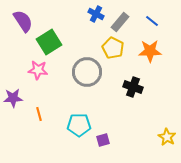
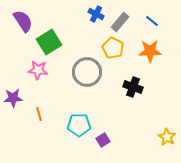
purple square: rotated 16 degrees counterclockwise
